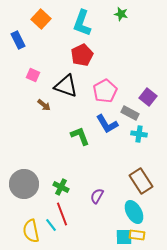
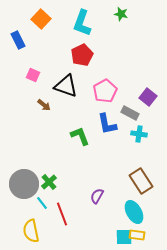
blue L-shape: rotated 20 degrees clockwise
green cross: moved 12 px left, 5 px up; rotated 21 degrees clockwise
cyan line: moved 9 px left, 22 px up
